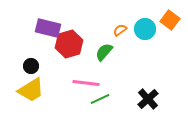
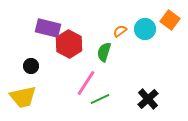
orange semicircle: moved 1 px down
red hexagon: rotated 16 degrees counterclockwise
green semicircle: rotated 24 degrees counterclockwise
pink line: rotated 64 degrees counterclockwise
yellow trapezoid: moved 8 px left, 7 px down; rotated 20 degrees clockwise
